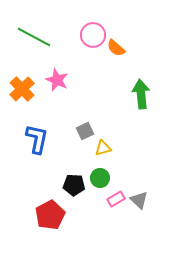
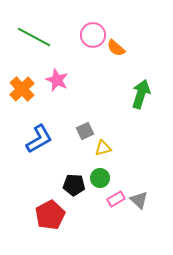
green arrow: rotated 24 degrees clockwise
blue L-shape: moved 2 px right; rotated 48 degrees clockwise
